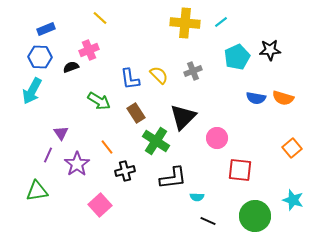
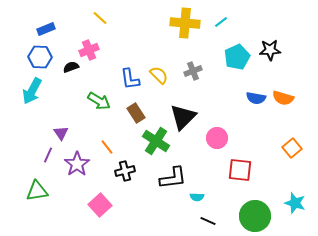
cyan star: moved 2 px right, 3 px down
